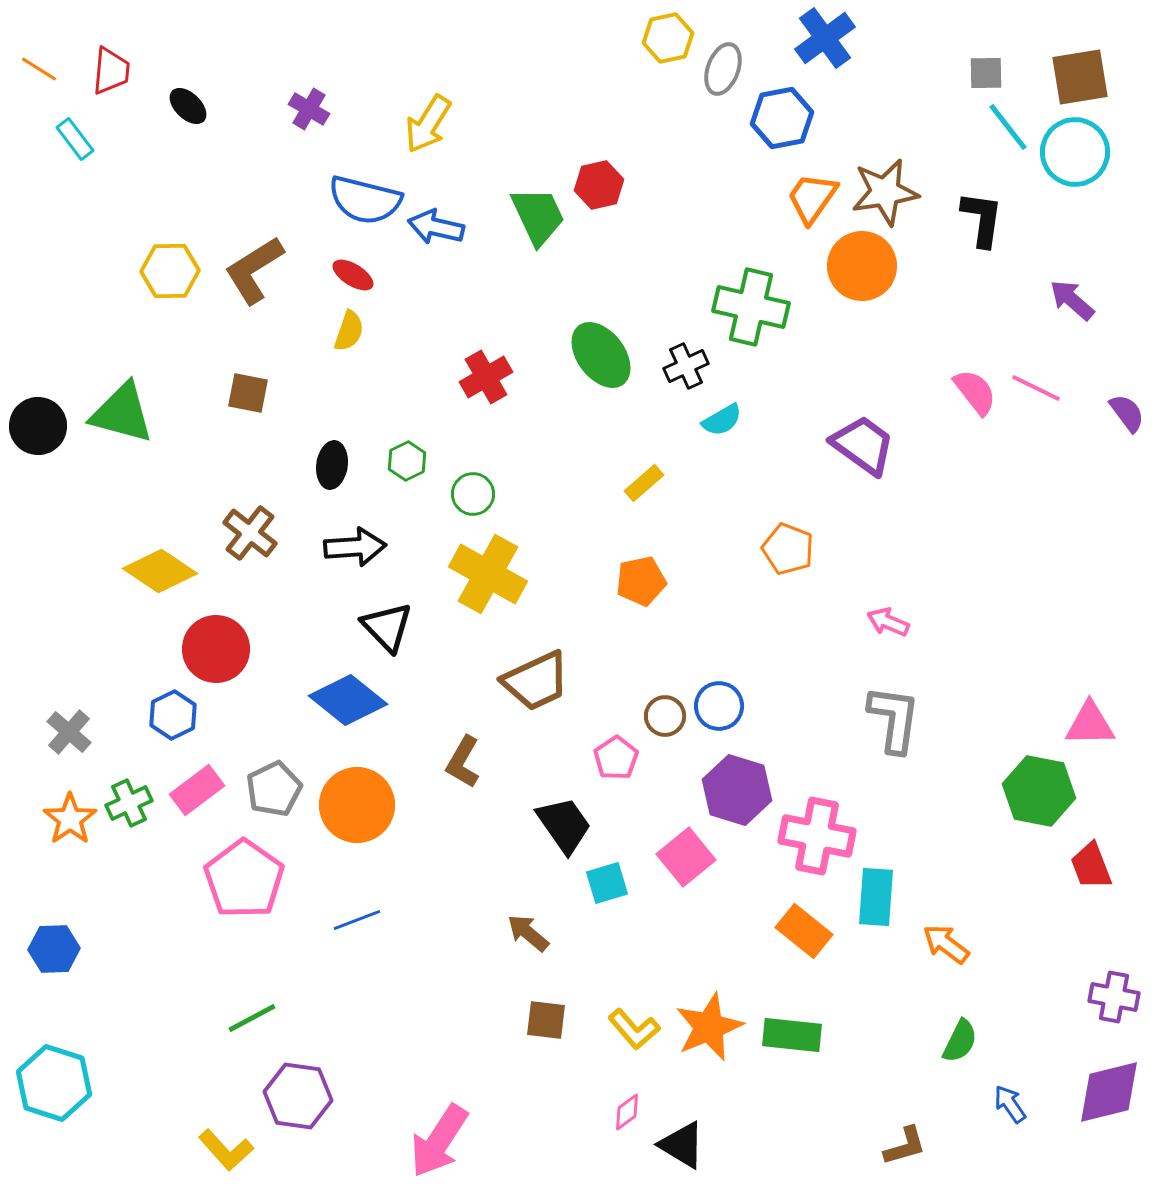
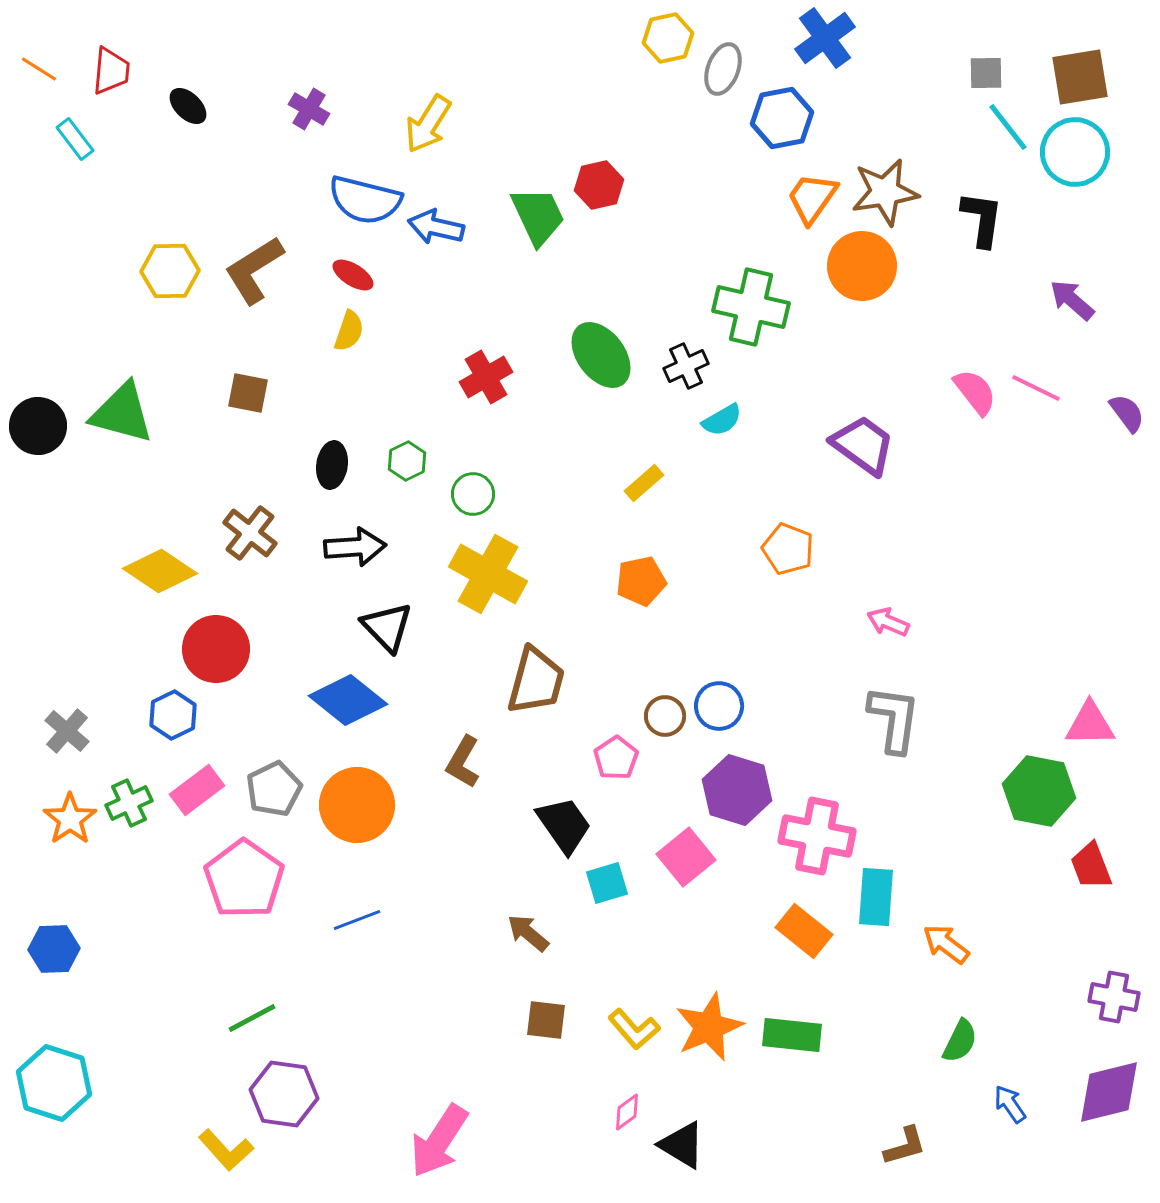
brown trapezoid at (536, 681): rotated 50 degrees counterclockwise
gray cross at (69, 732): moved 2 px left, 1 px up
purple hexagon at (298, 1096): moved 14 px left, 2 px up
